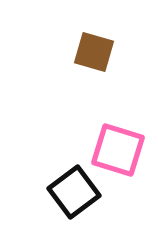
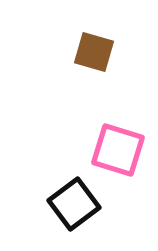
black square: moved 12 px down
